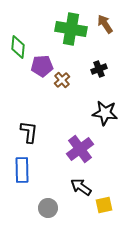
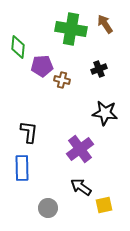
brown cross: rotated 35 degrees counterclockwise
blue rectangle: moved 2 px up
